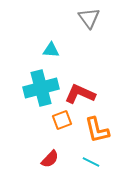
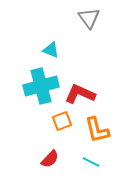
cyan triangle: rotated 18 degrees clockwise
cyan cross: moved 2 px up
orange square: moved 1 px down
